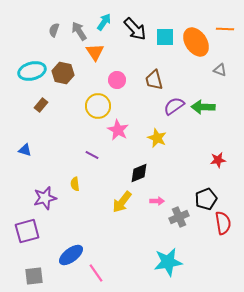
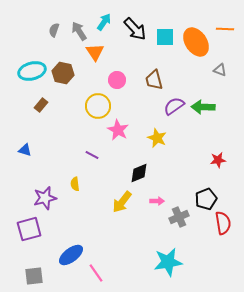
purple square: moved 2 px right, 2 px up
